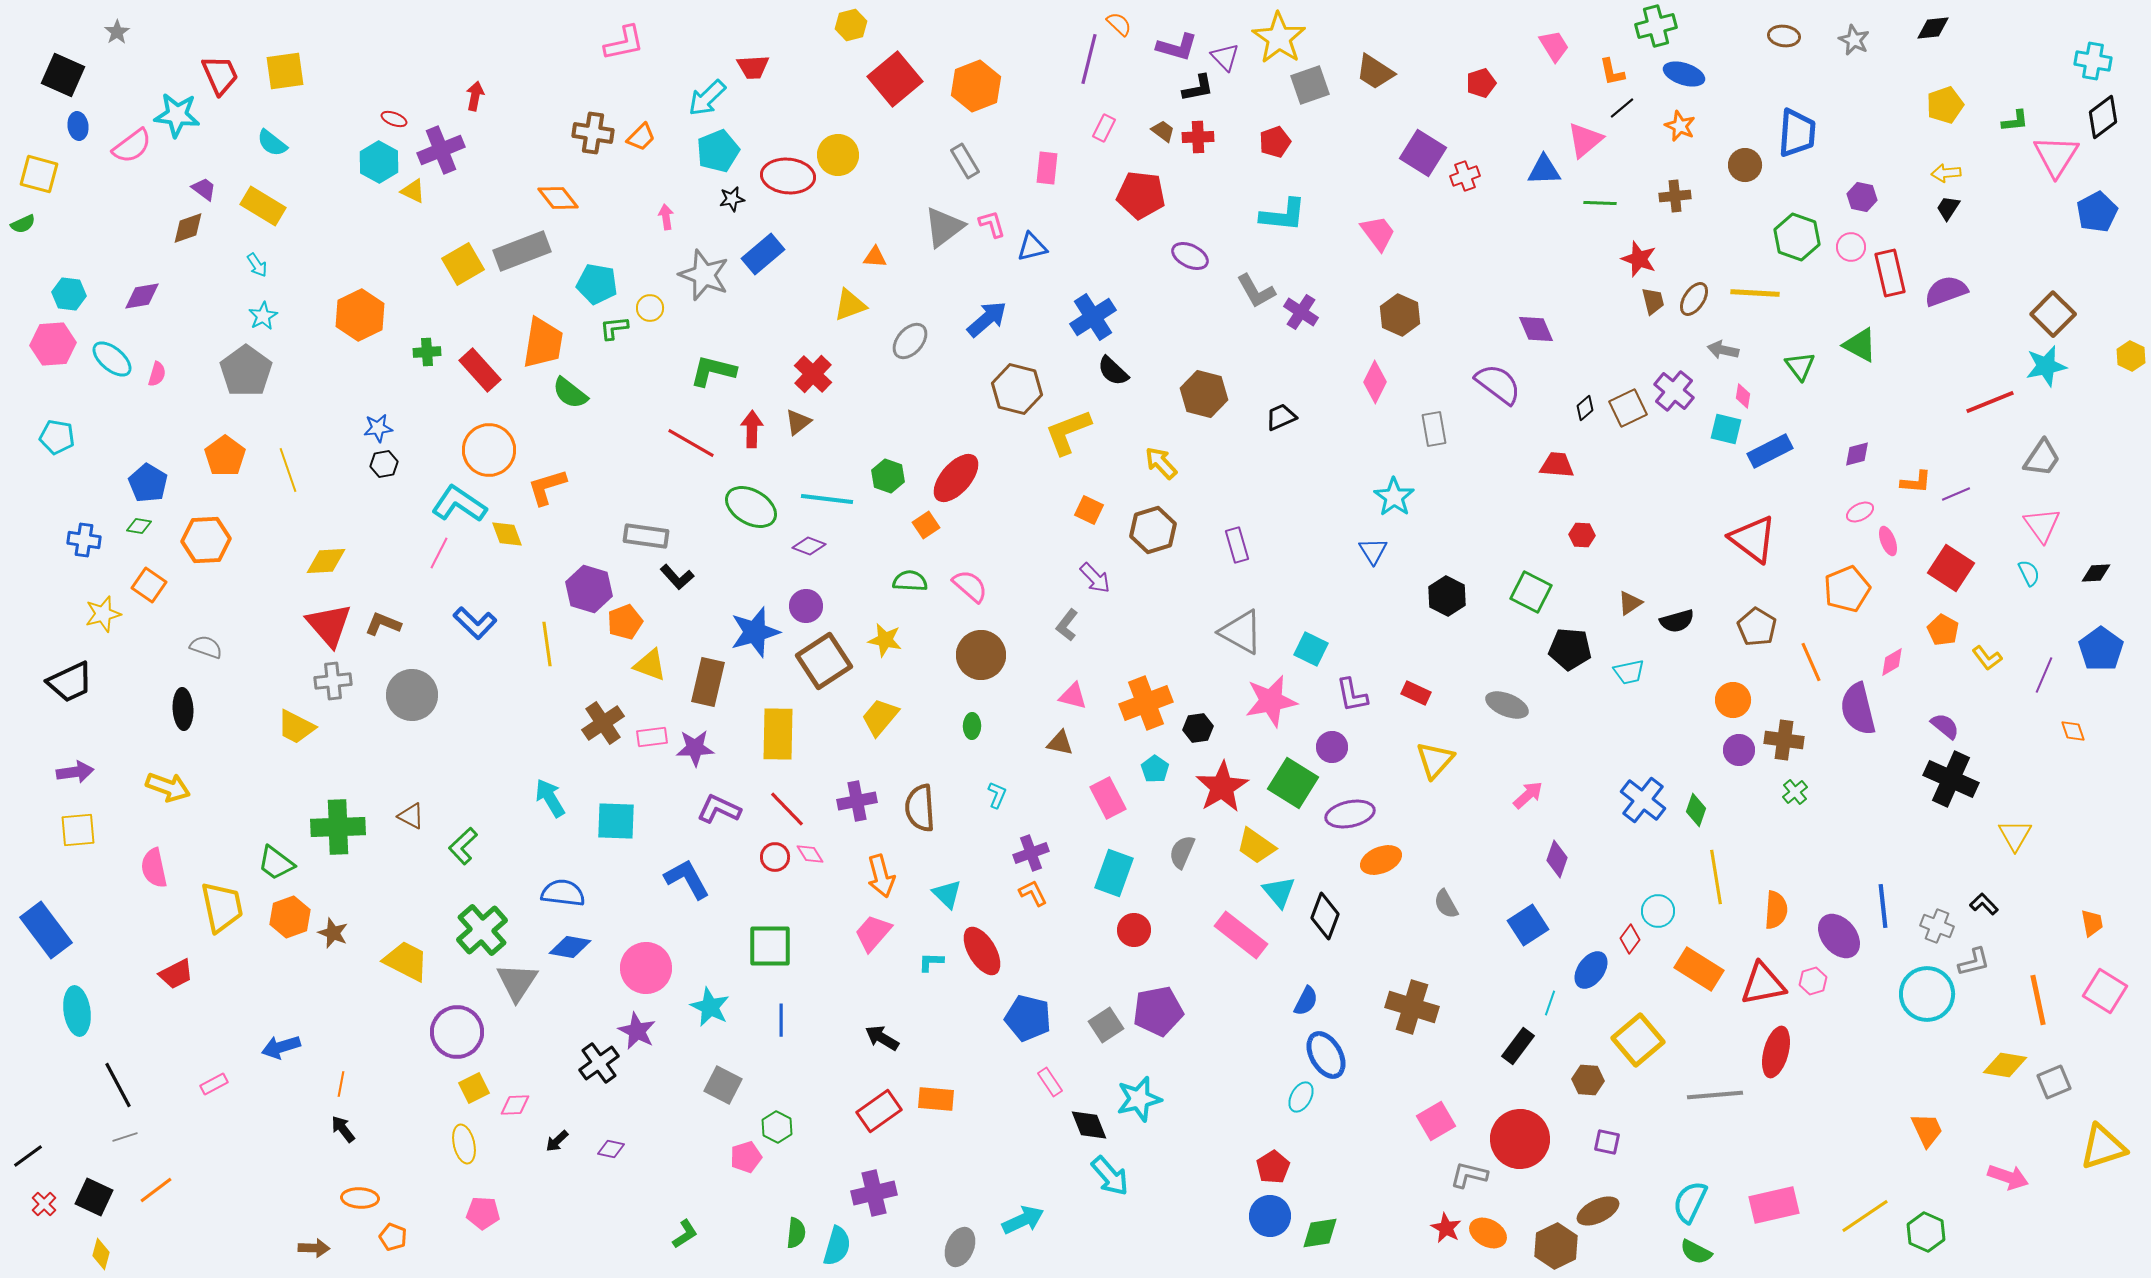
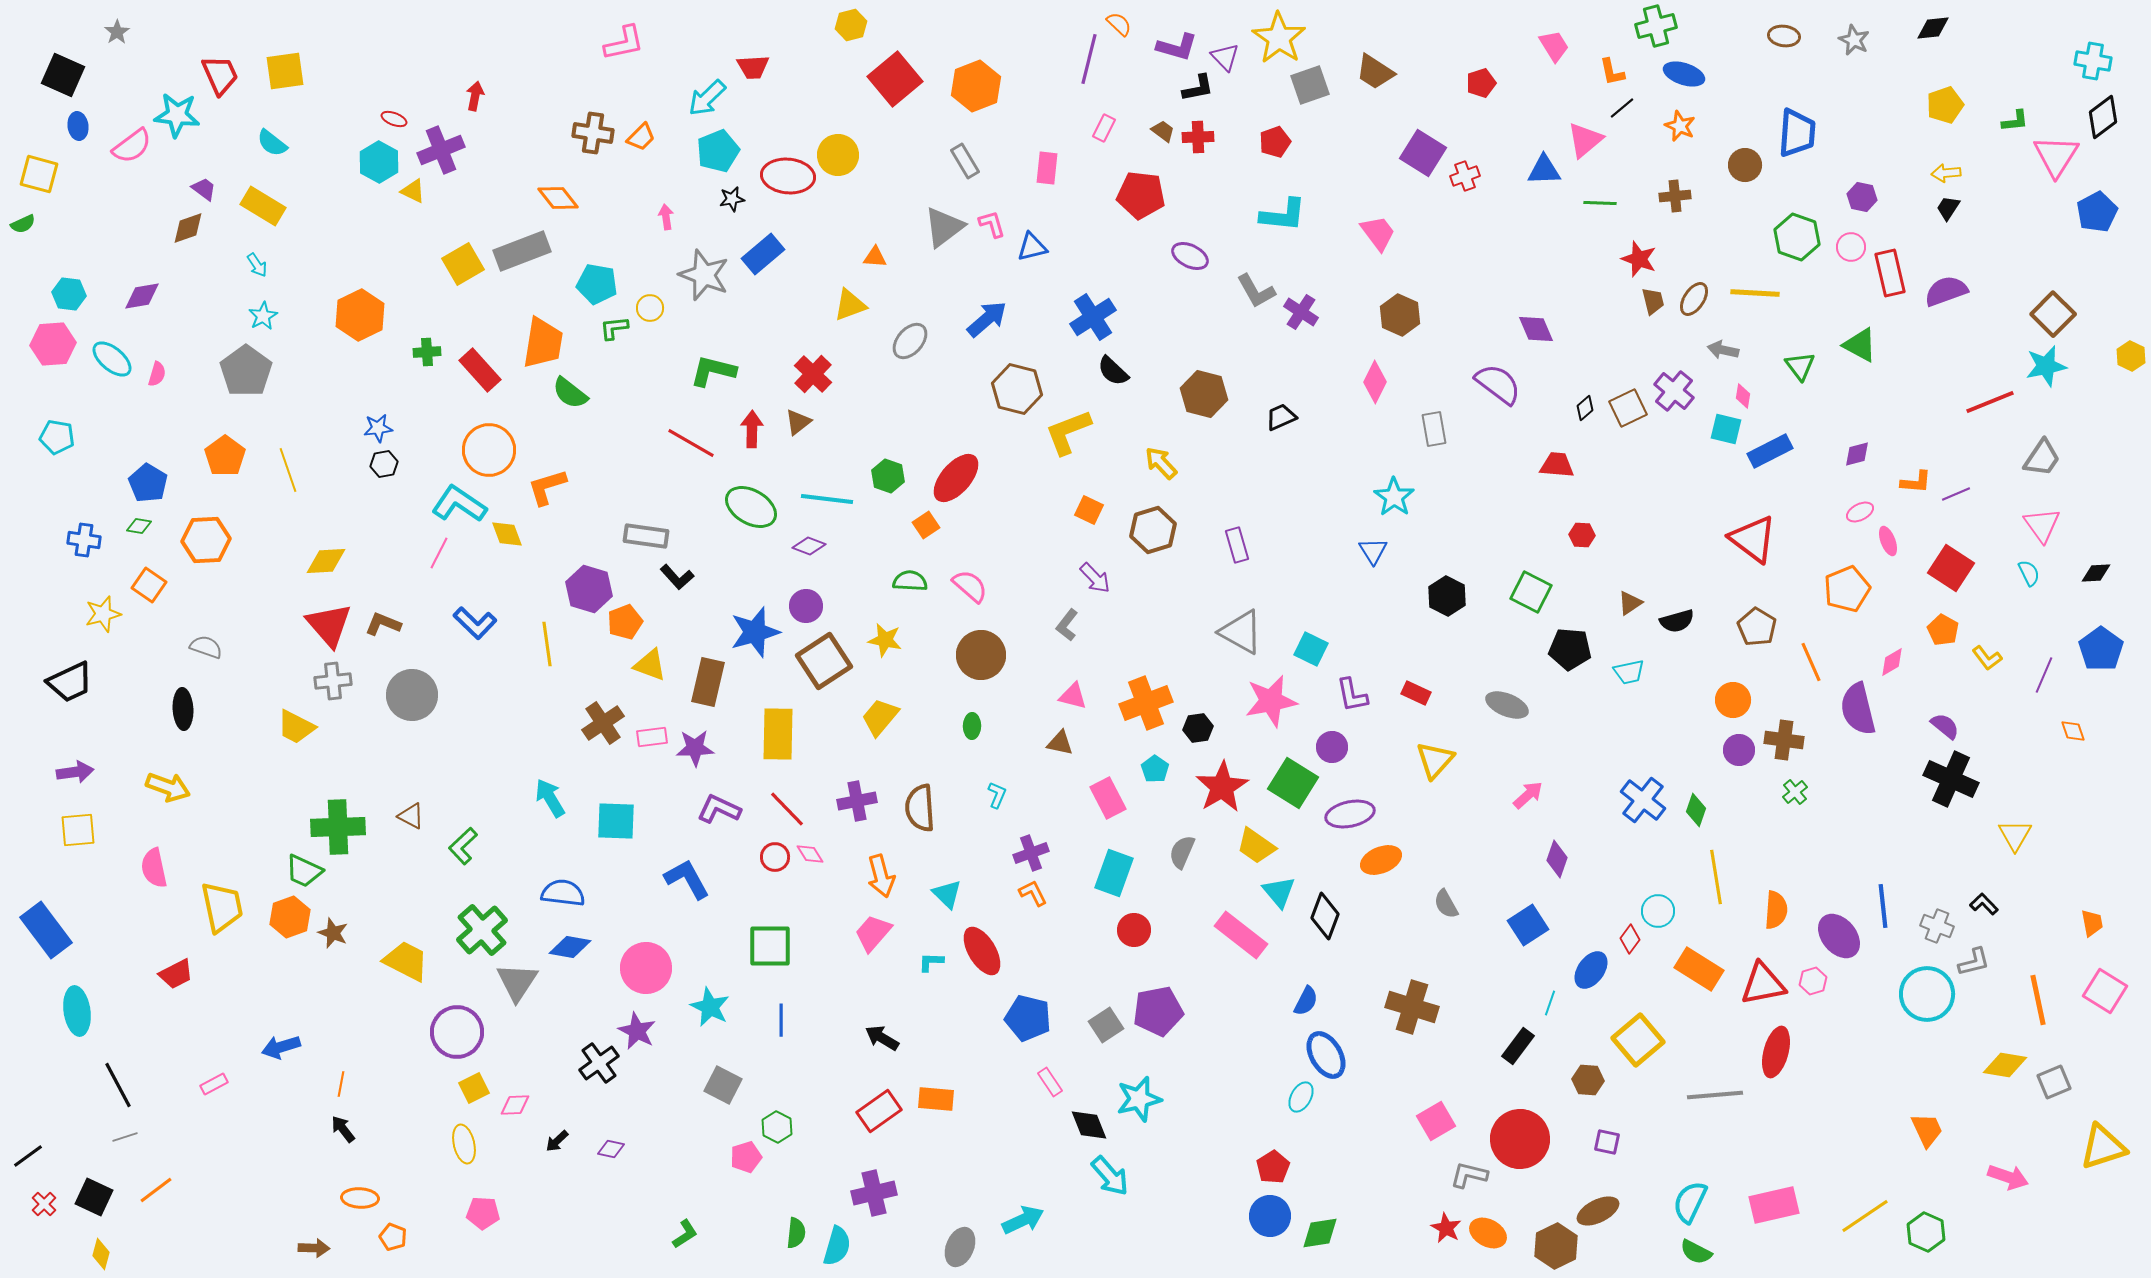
green trapezoid at (276, 863): moved 28 px right, 8 px down; rotated 12 degrees counterclockwise
